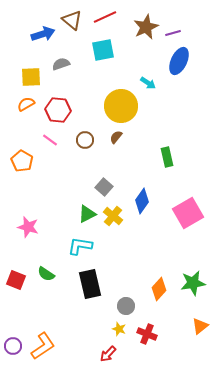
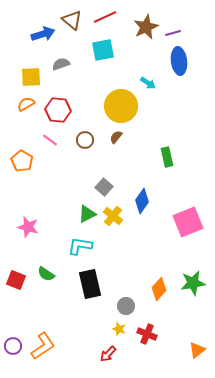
blue ellipse: rotated 32 degrees counterclockwise
pink square: moved 9 px down; rotated 8 degrees clockwise
orange triangle: moved 3 px left, 24 px down
